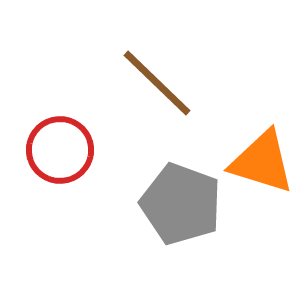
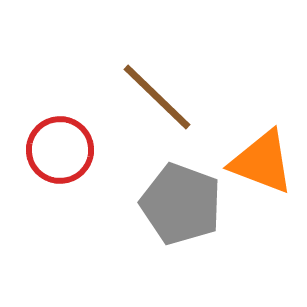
brown line: moved 14 px down
orange triangle: rotated 4 degrees clockwise
